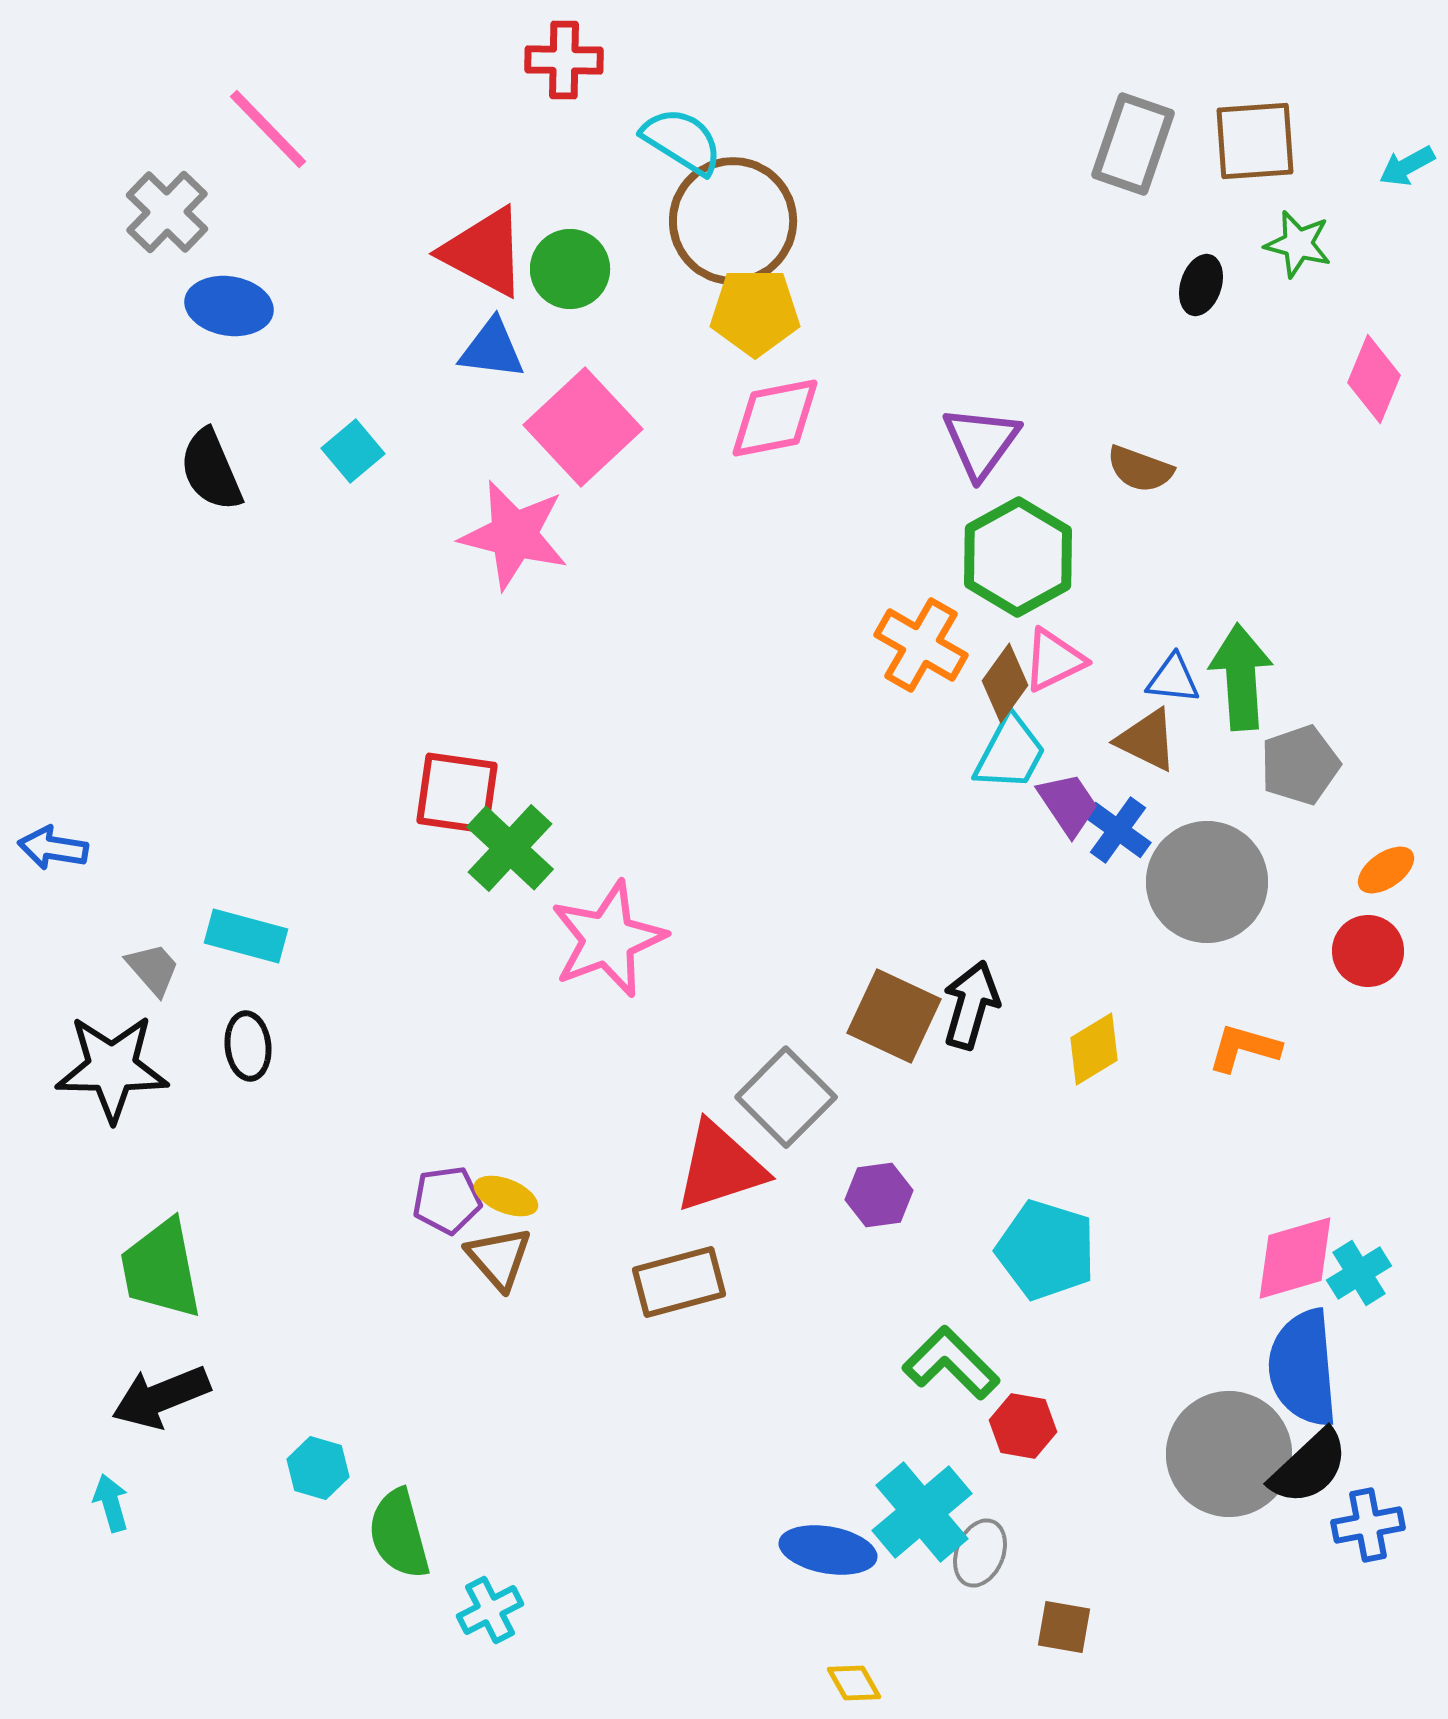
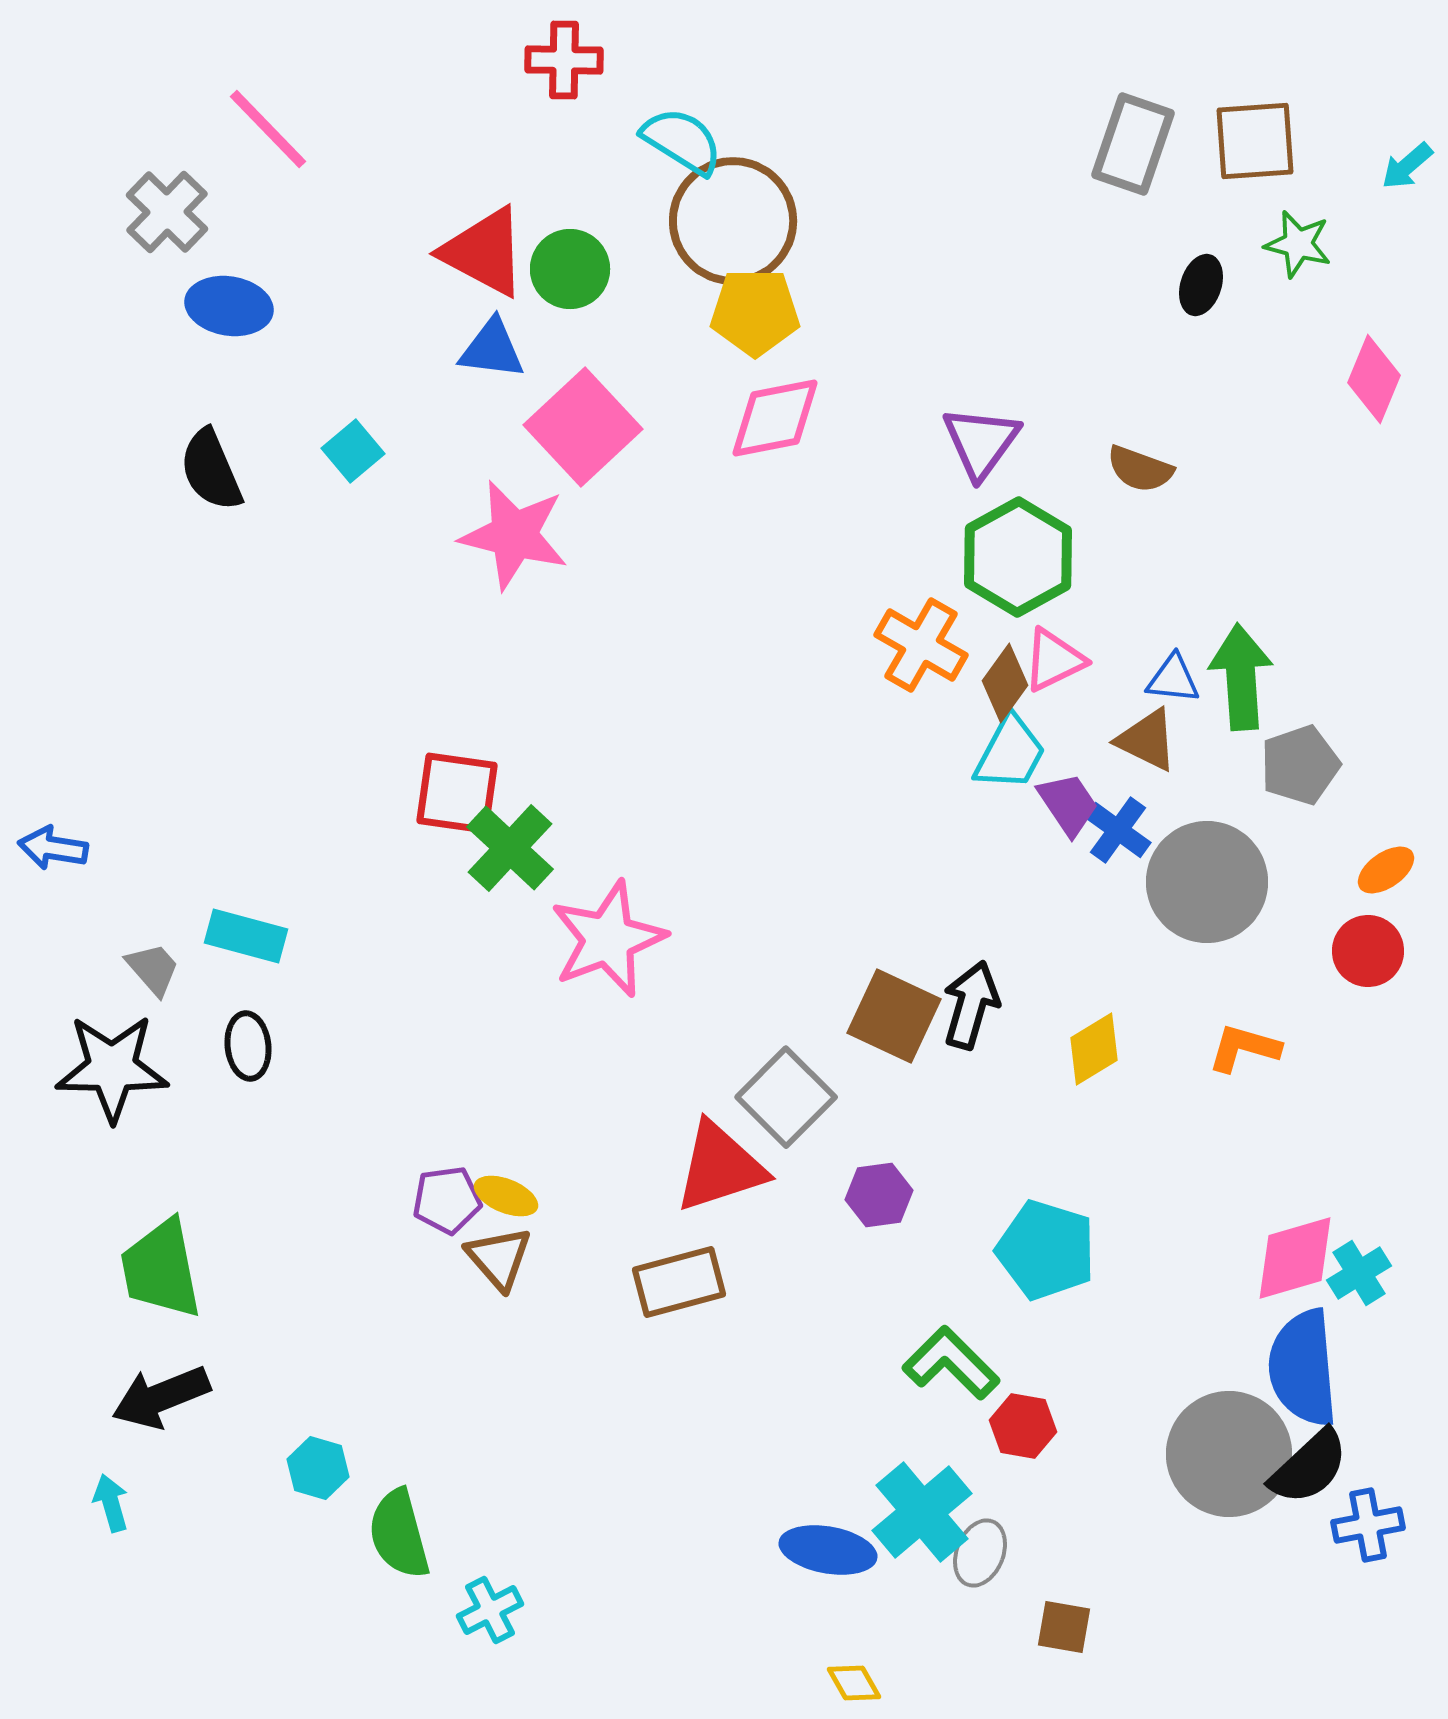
cyan arrow at (1407, 166): rotated 12 degrees counterclockwise
